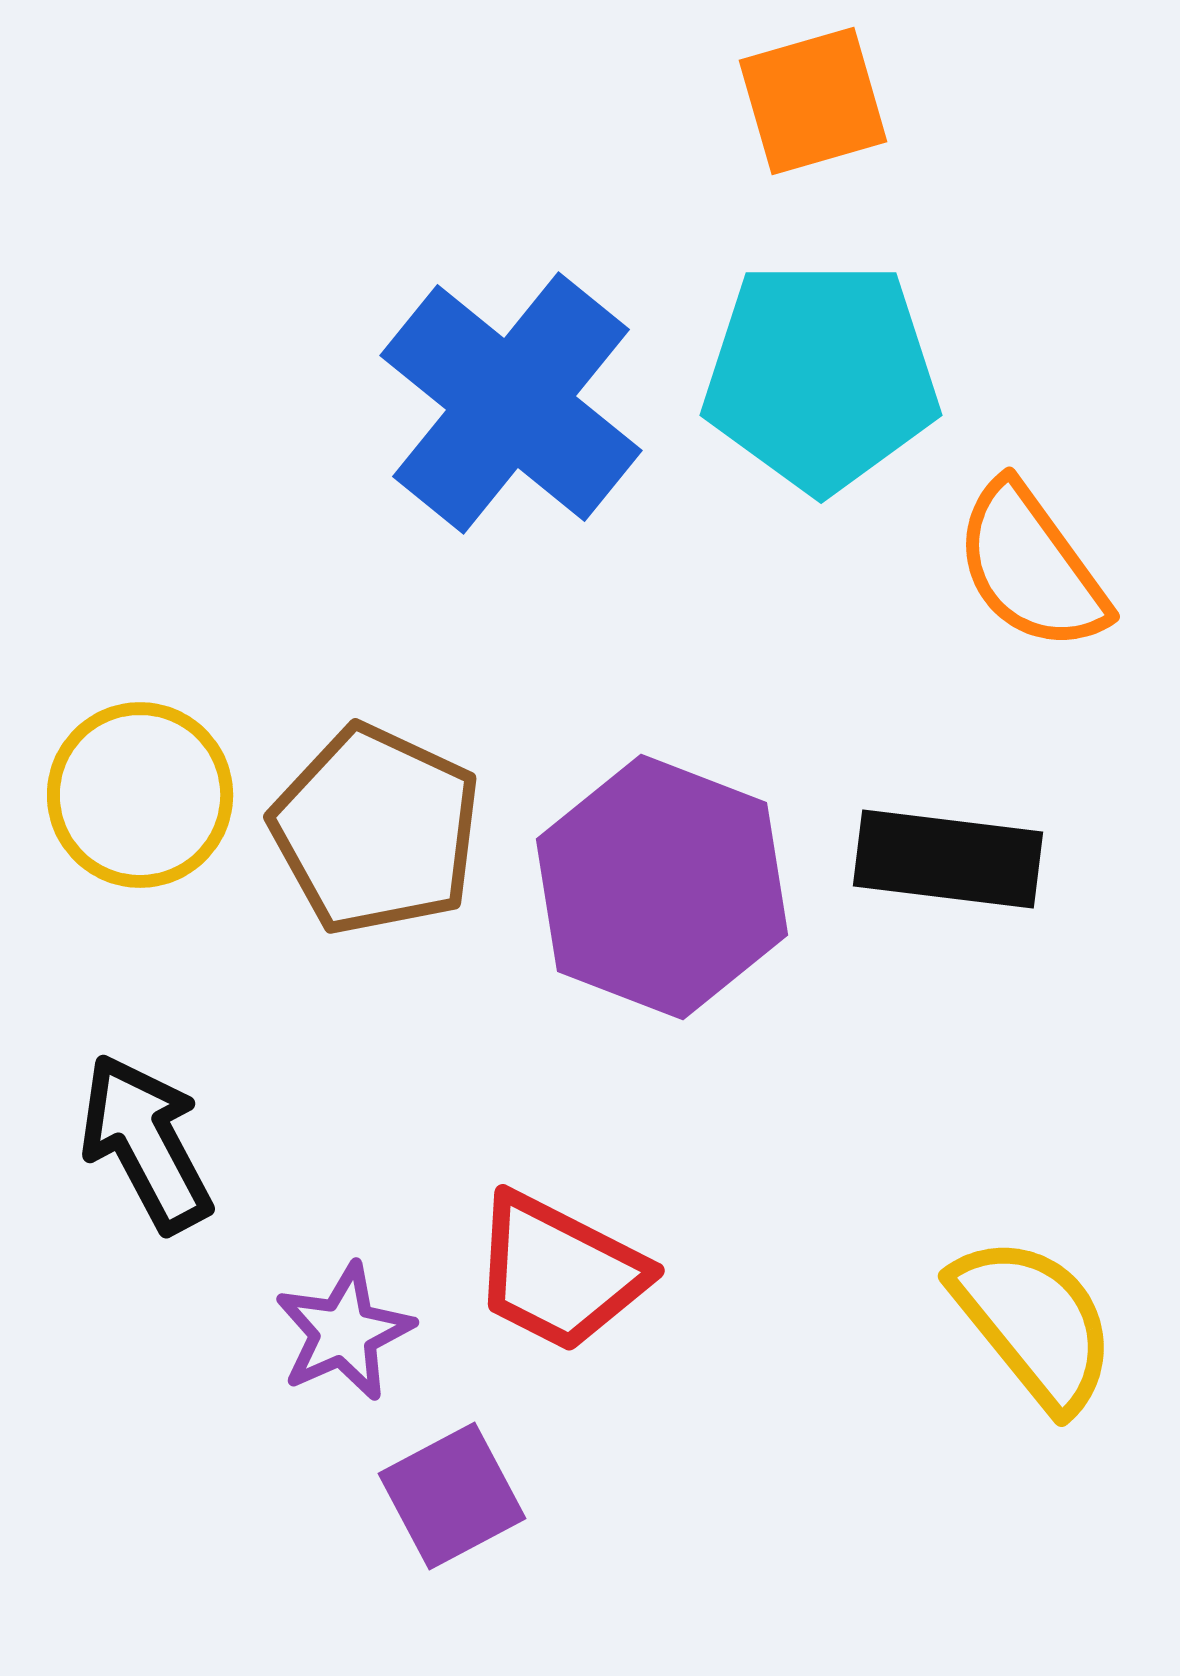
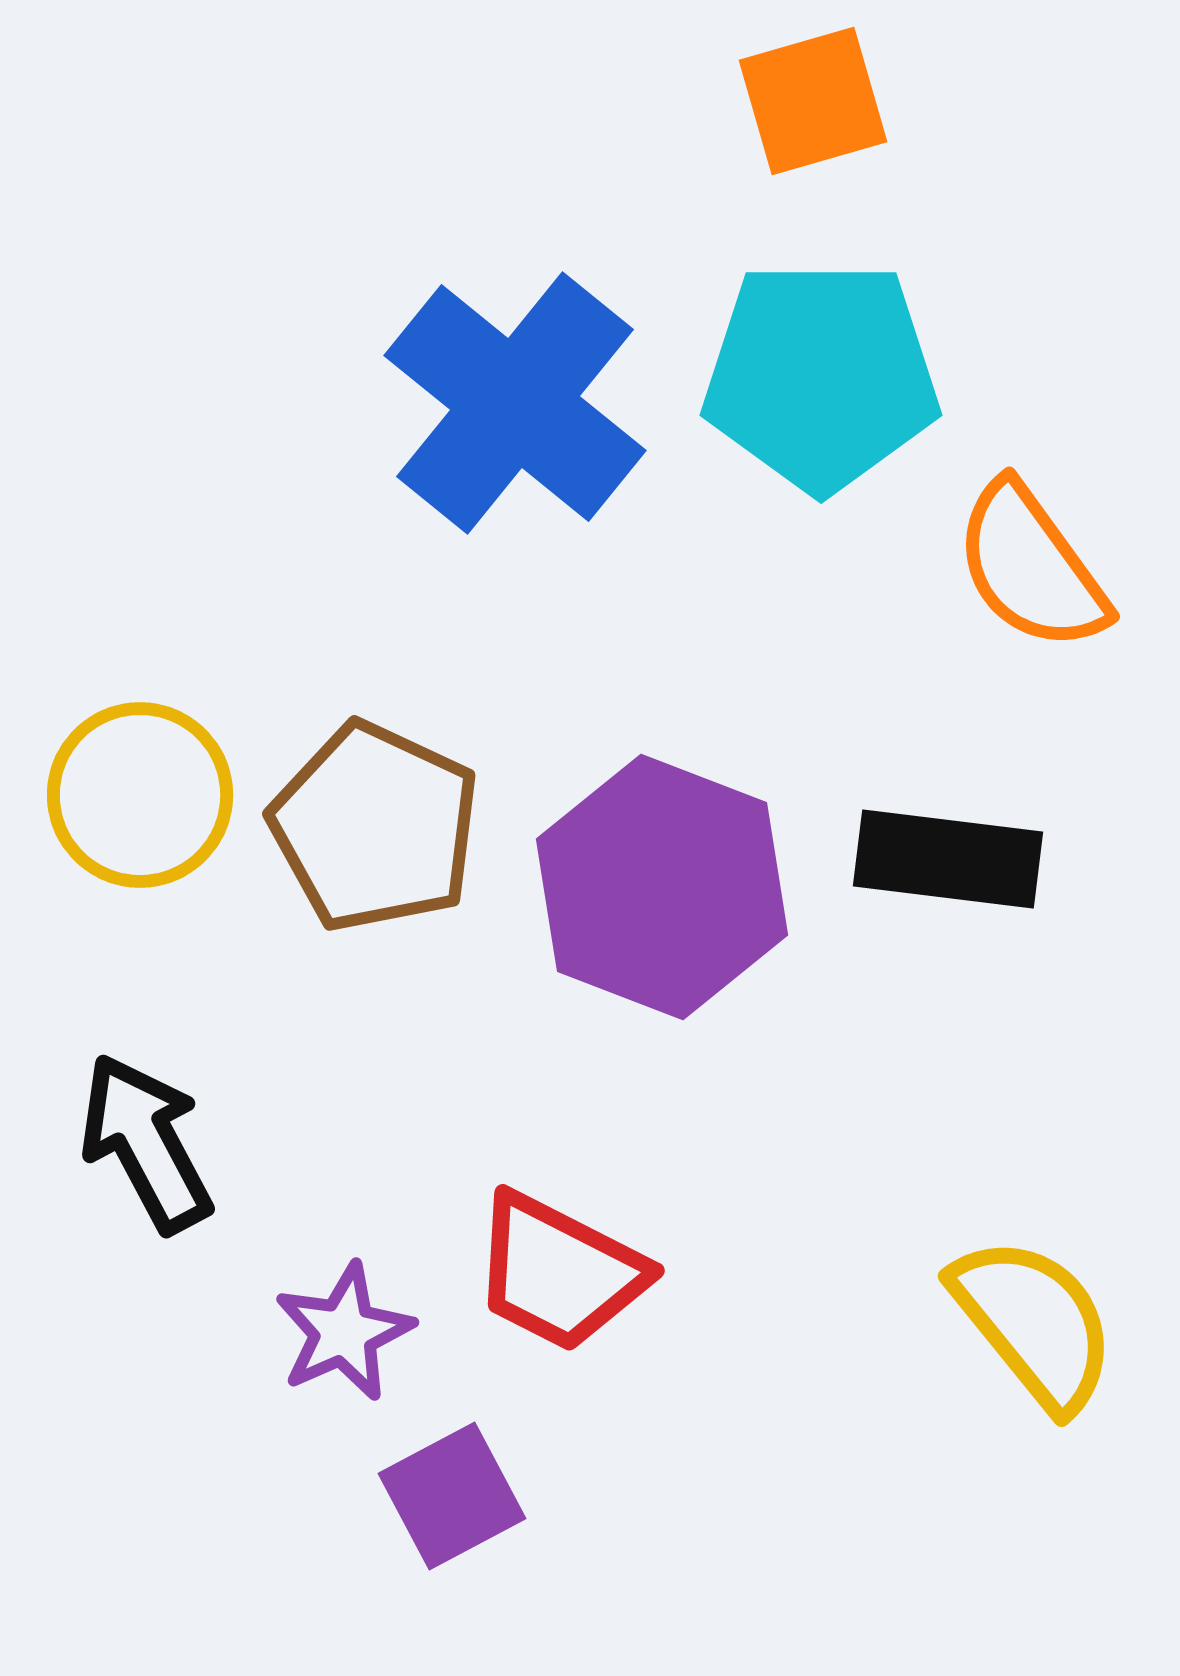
blue cross: moved 4 px right
brown pentagon: moved 1 px left, 3 px up
